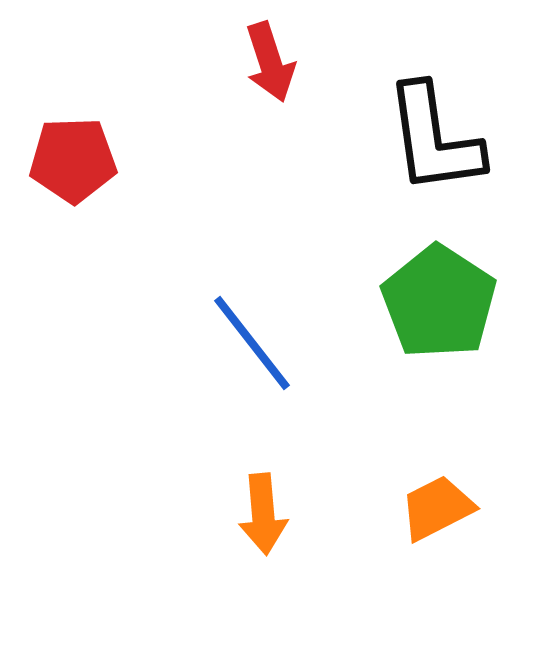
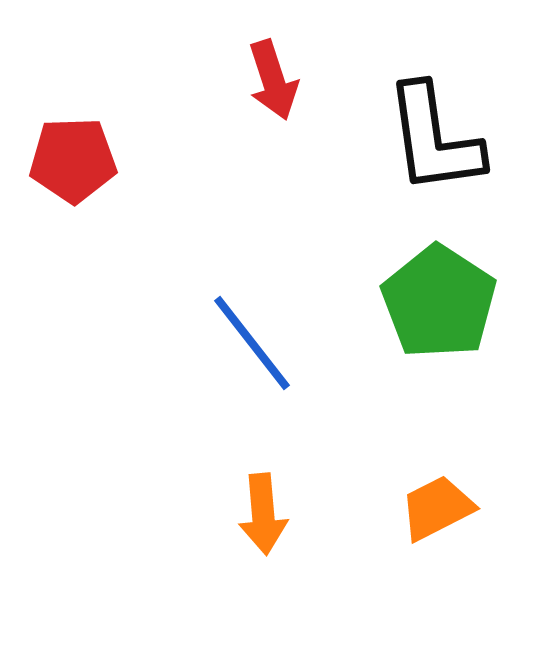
red arrow: moved 3 px right, 18 px down
